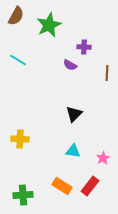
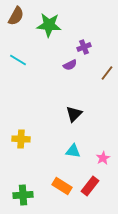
green star: rotated 30 degrees clockwise
purple cross: rotated 24 degrees counterclockwise
purple semicircle: rotated 56 degrees counterclockwise
brown line: rotated 35 degrees clockwise
yellow cross: moved 1 px right
